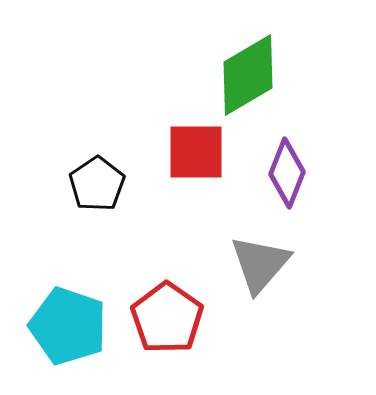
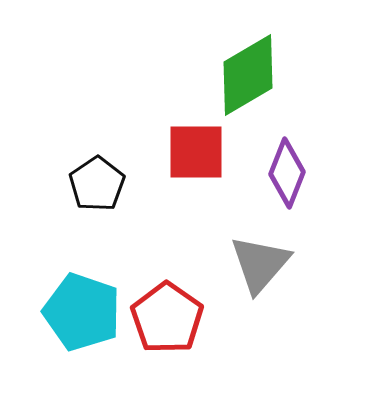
cyan pentagon: moved 14 px right, 14 px up
